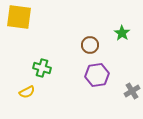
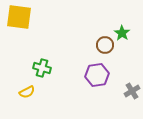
brown circle: moved 15 px right
